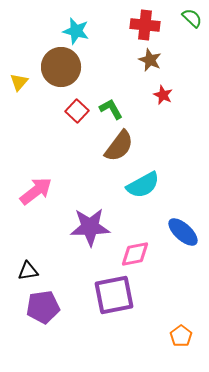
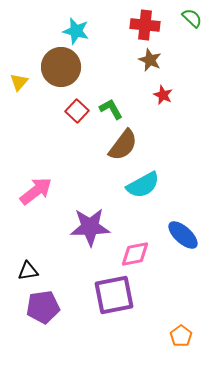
brown semicircle: moved 4 px right, 1 px up
blue ellipse: moved 3 px down
